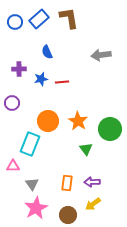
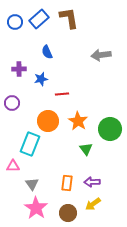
red line: moved 12 px down
pink star: rotated 10 degrees counterclockwise
brown circle: moved 2 px up
